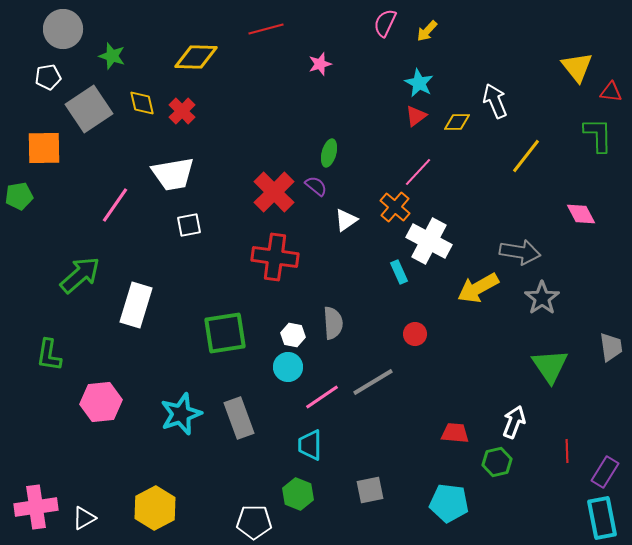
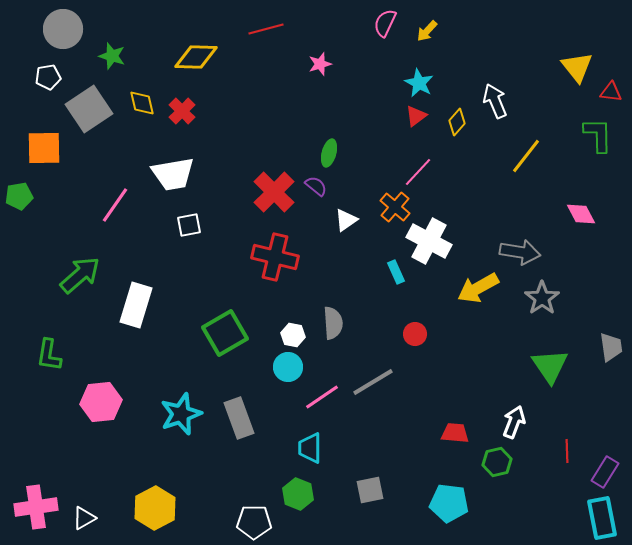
yellow diamond at (457, 122): rotated 48 degrees counterclockwise
red cross at (275, 257): rotated 6 degrees clockwise
cyan rectangle at (399, 272): moved 3 px left
green square at (225, 333): rotated 21 degrees counterclockwise
cyan trapezoid at (310, 445): moved 3 px down
